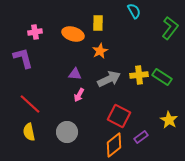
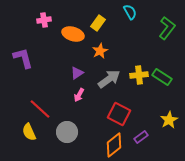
cyan semicircle: moved 4 px left, 1 px down
yellow rectangle: rotated 35 degrees clockwise
green L-shape: moved 3 px left
pink cross: moved 9 px right, 12 px up
purple triangle: moved 2 px right, 1 px up; rotated 40 degrees counterclockwise
gray arrow: rotated 10 degrees counterclockwise
red line: moved 10 px right, 5 px down
red square: moved 2 px up
yellow star: rotated 12 degrees clockwise
yellow semicircle: rotated 12 degrees counterclockwise
